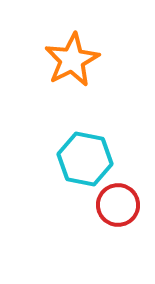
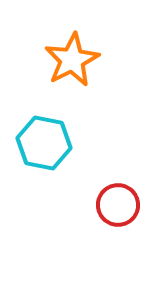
cyan hexagon: moved 41 px left, 16 px up
